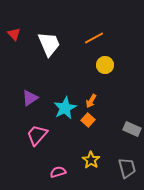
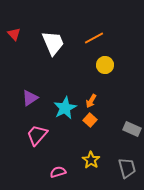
white trapezoid: moved 4 px right, 1 px up
orange square: moved 2 px right
